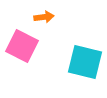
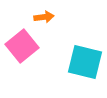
pink square: rotated 24 degrees clockwise
